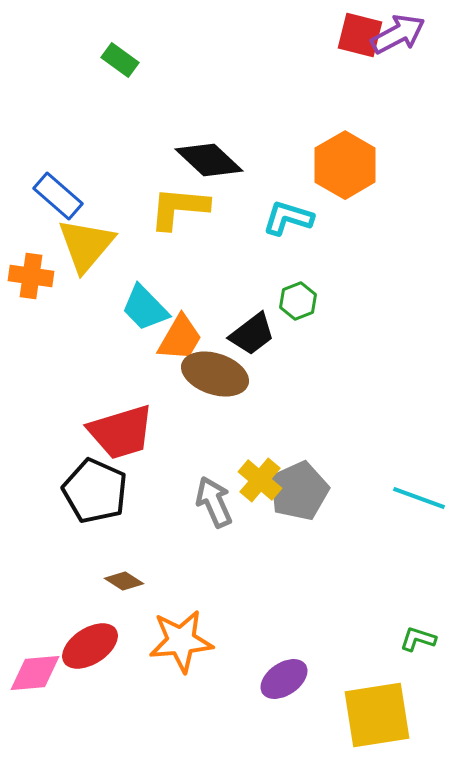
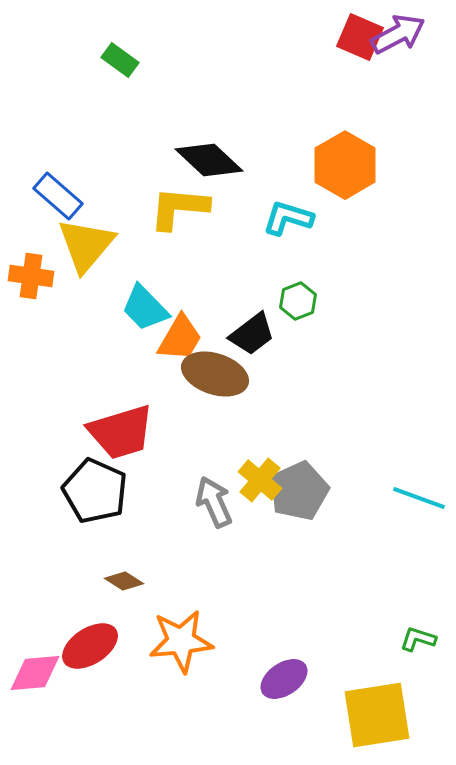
red square: moved 2 px down; rotated 9 degrees clockwise
